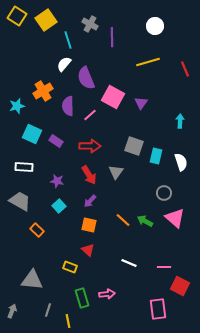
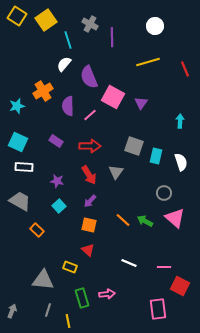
purple semicircle at (86, 78): moved 3 px right, 1 px up
cyan square at (32, 134): moved 14 px left, 8 px down
gray triangle at (32, 280): moved 11 px right
